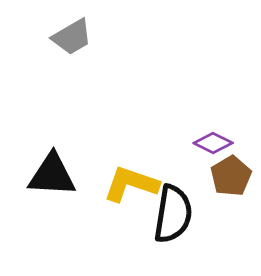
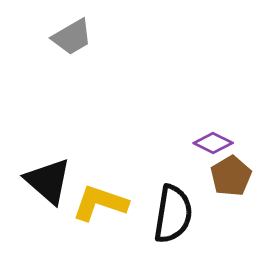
black triangle: moved 4 px left, 6 px down; rotated 38 degrees clockwise
yellow L-shape: moved 31 px left, 19 px down
